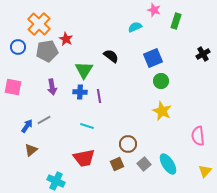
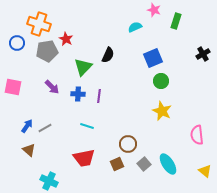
orange cross: rotated 25 degrees counterclockwise
blue circle: moved 1 px left, 4 px up
black semicircle: moved 3 px left, 1 px up; rotated 77 degrees clockwise
green triangle: moved 1 px left, 3 px up; rotated 12 degrees clockwise
purple arrow: rotated 35 degrees counterclockwise
blue cross: moved 2 px left, 2 px down
purple line: rotated 16 degrees clockwise
gray line: moved 1 px right, 8 px down
pink semicircle: moved 1 px left, 1 px up
brown triangle: moved 2 px left; rotated 40 degrees counterclockwise
yellow triangle: rotated 32 degrees counterclockwise
cyan cross: moved 7 px left
